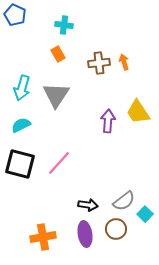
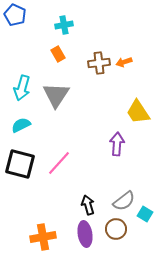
cyan cross: rotated 18 degrees counterclockwise
orange arrow: rotated 91 degrees counterclockwise
purple arrow: moved 9 px right, 23 px down
black arrow: rotated 114 degrees counterclockwise
cyan square: rotated 14 degrees counterclockwise
